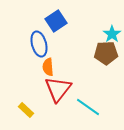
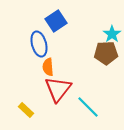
cyan line: rotated 10 degrees clockwise
